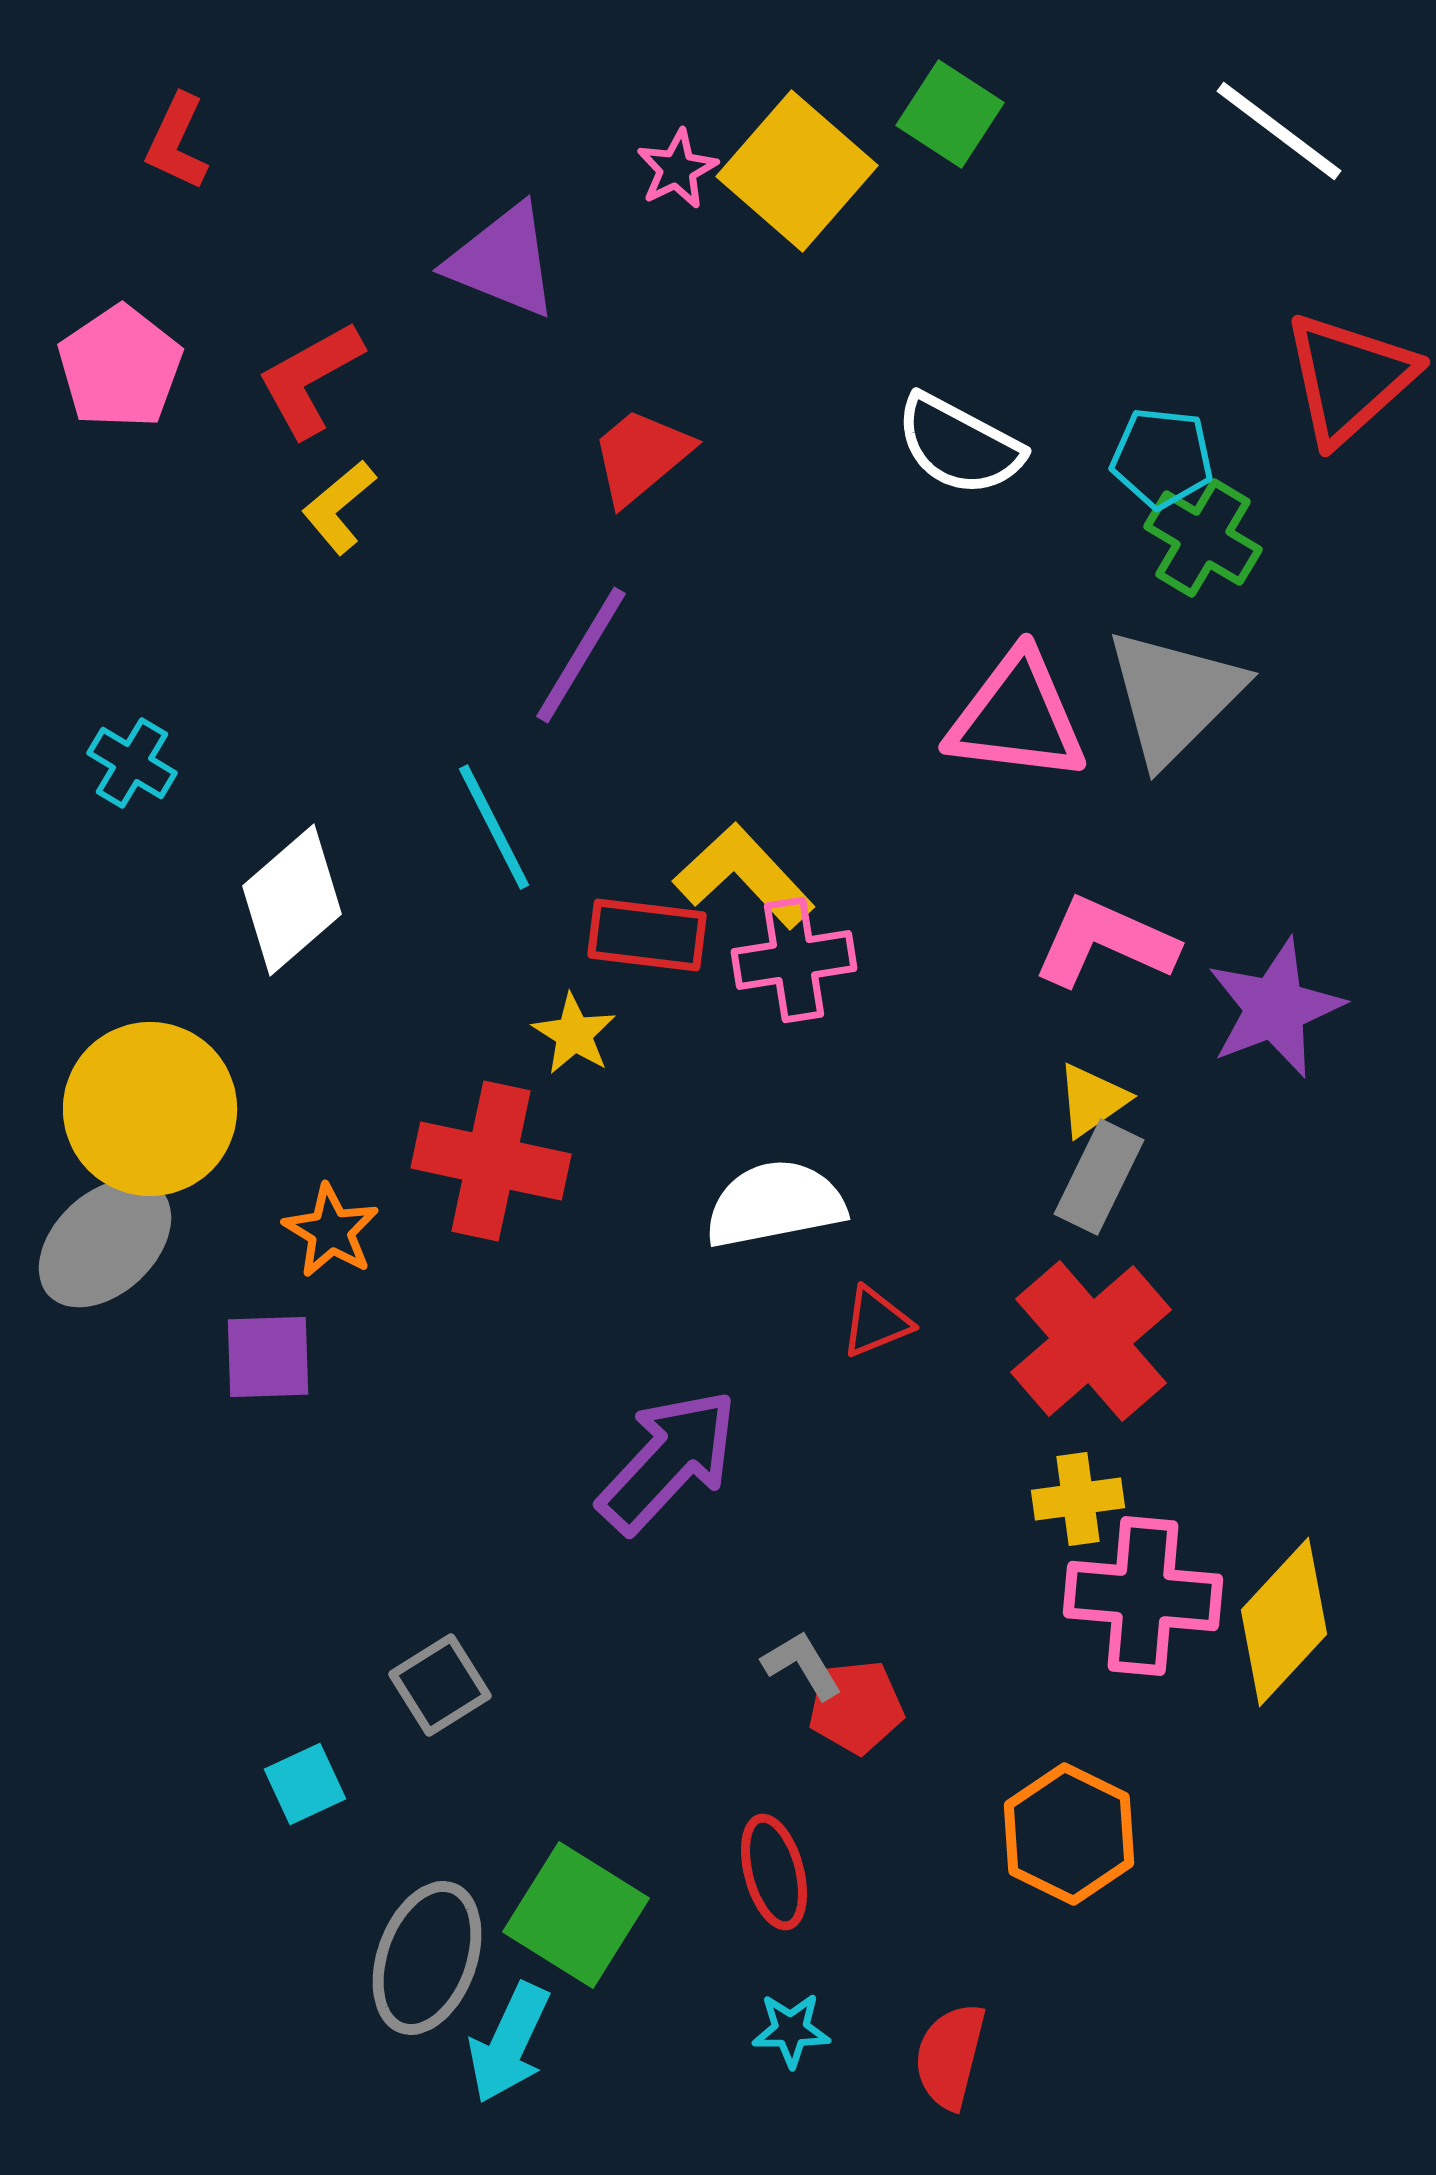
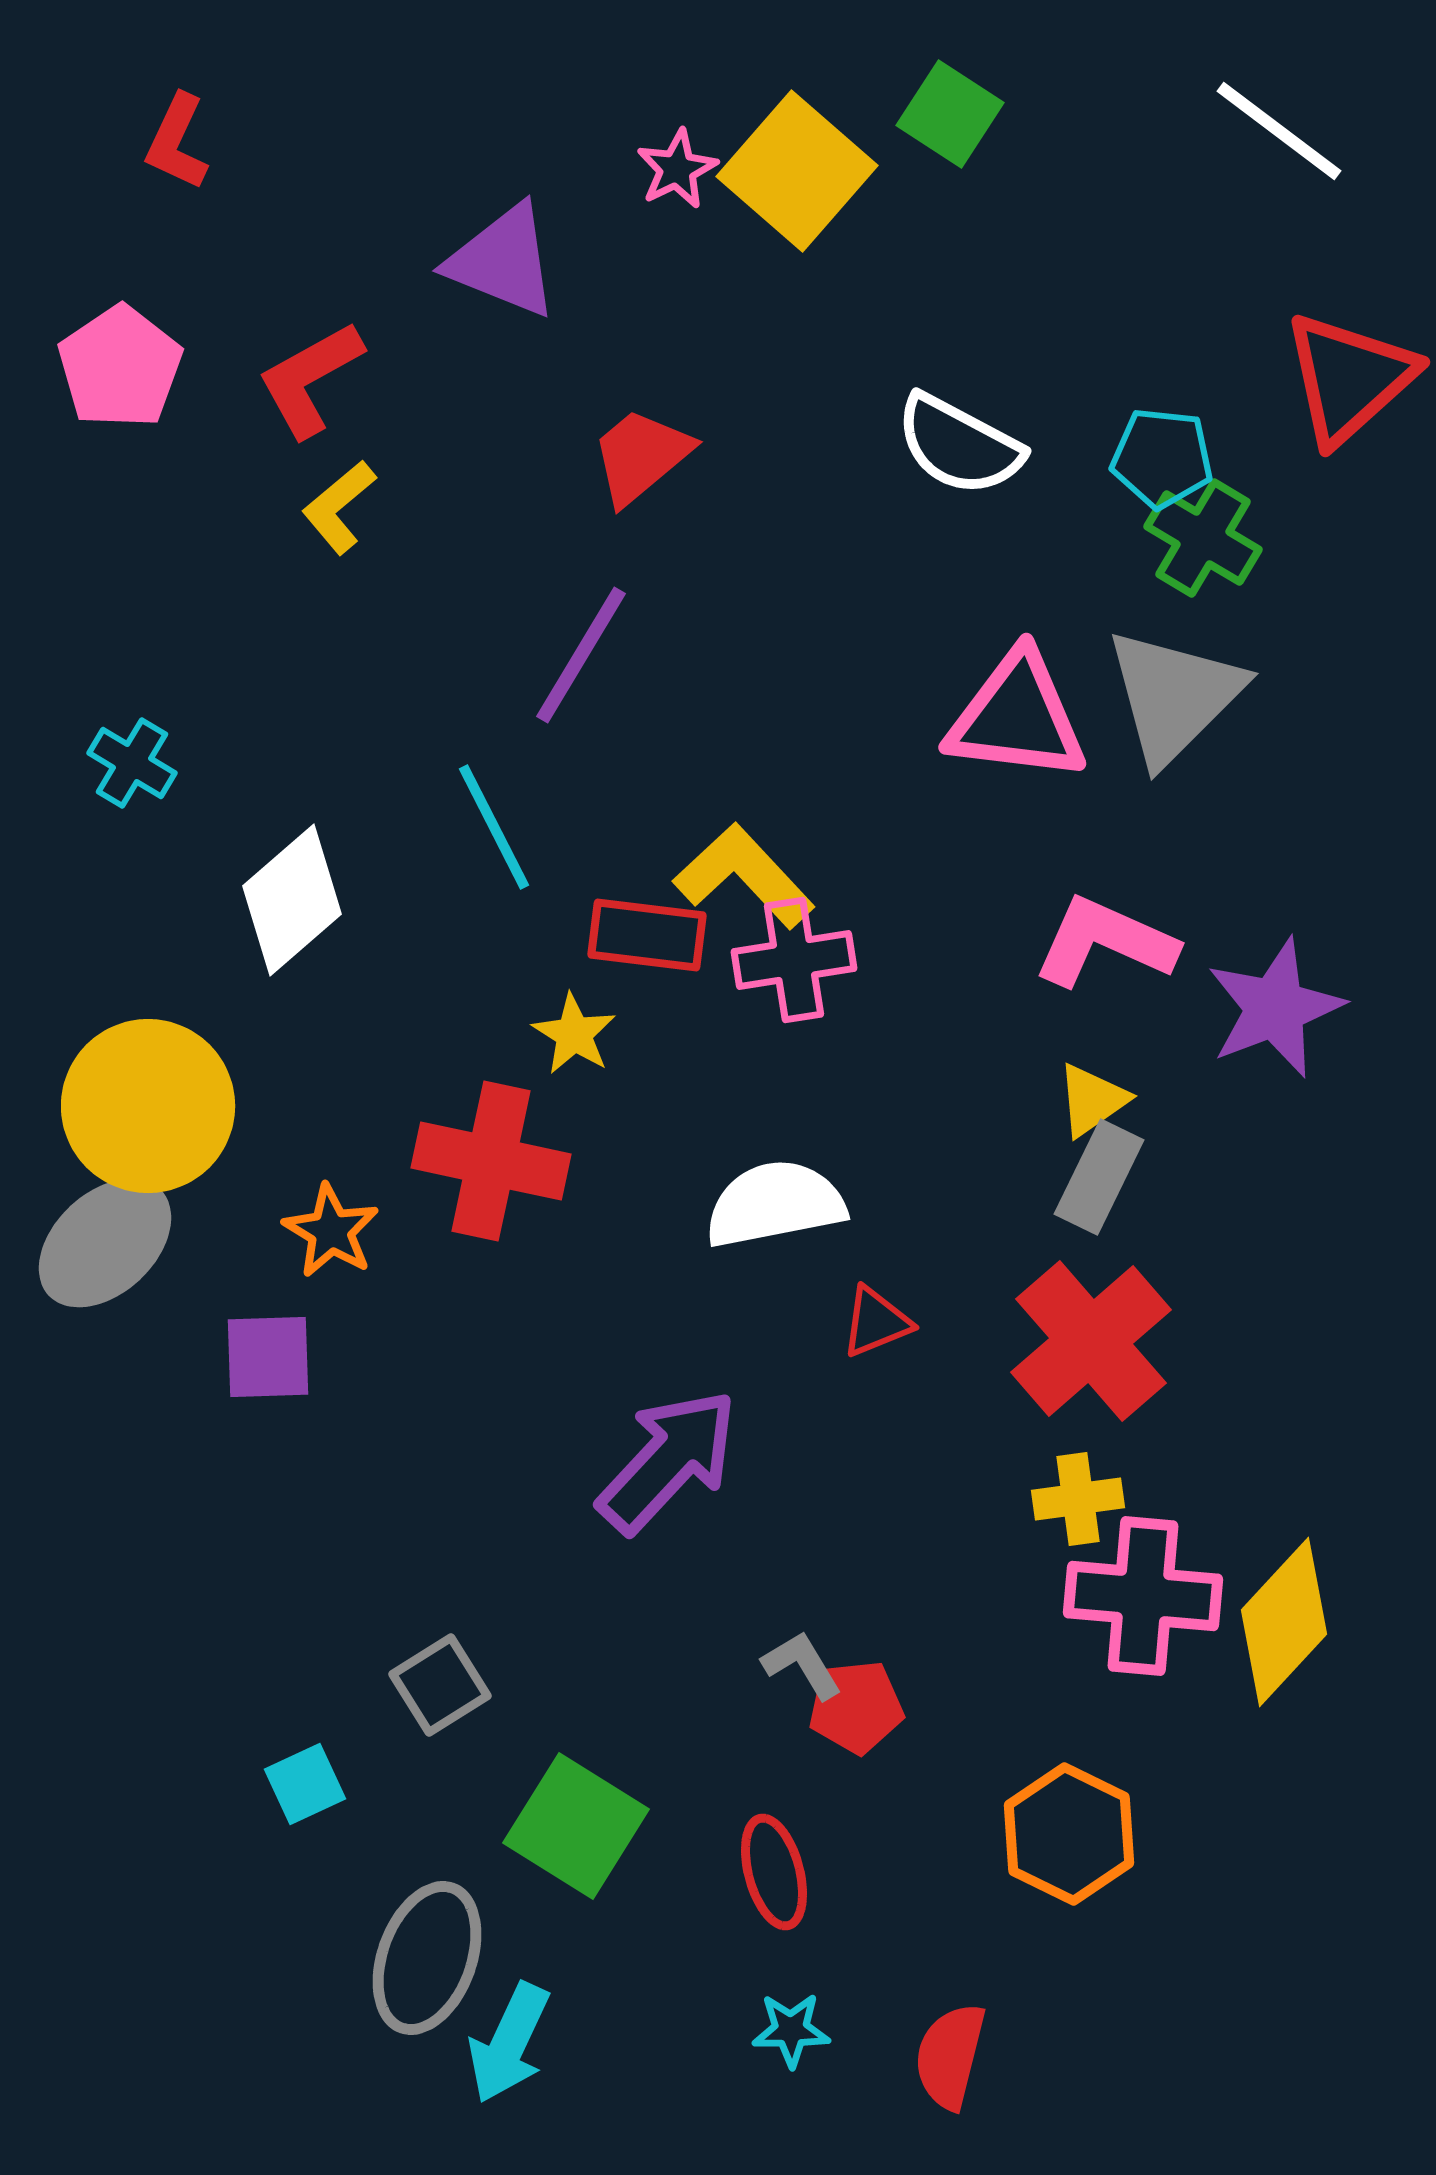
yellow circle at (150, 1109): moved 2 px left, 3 px up
green square at (576, 1915): moved 89 px up
